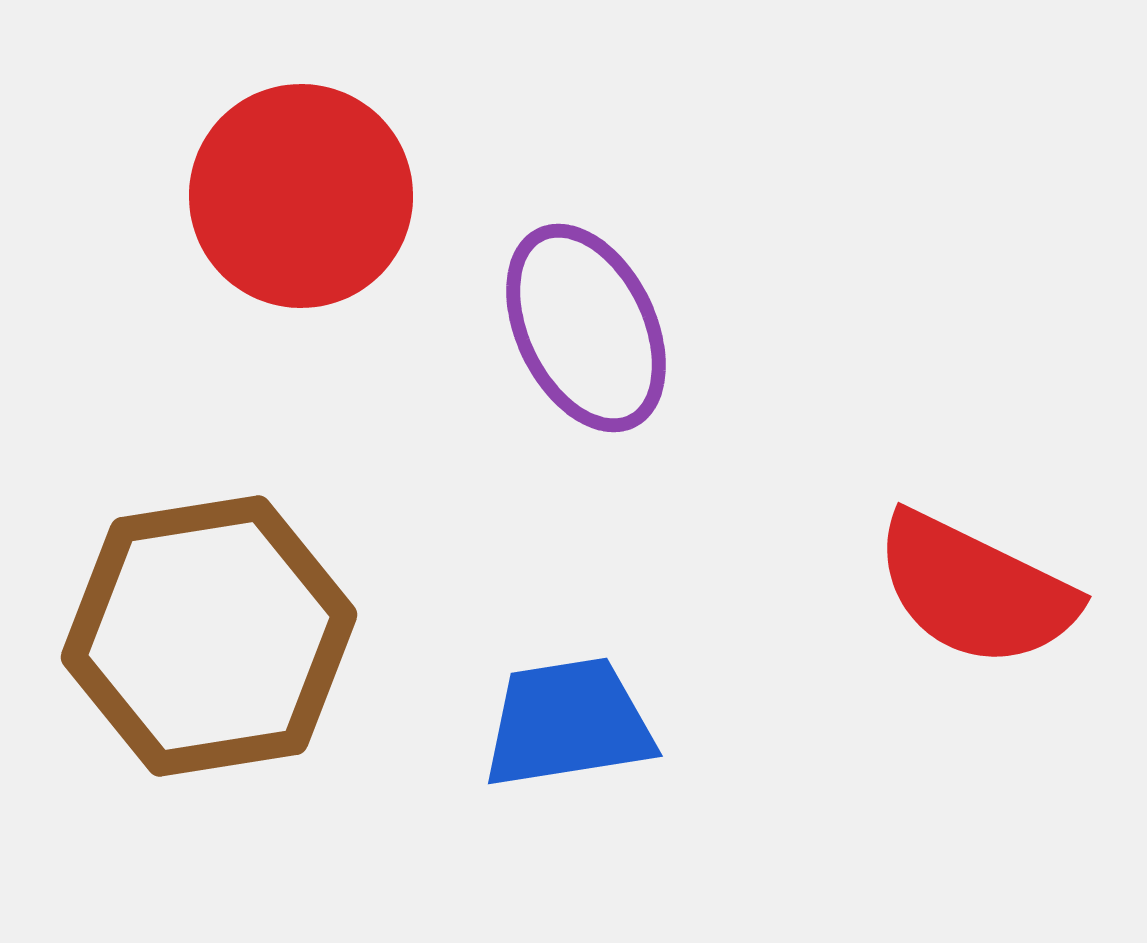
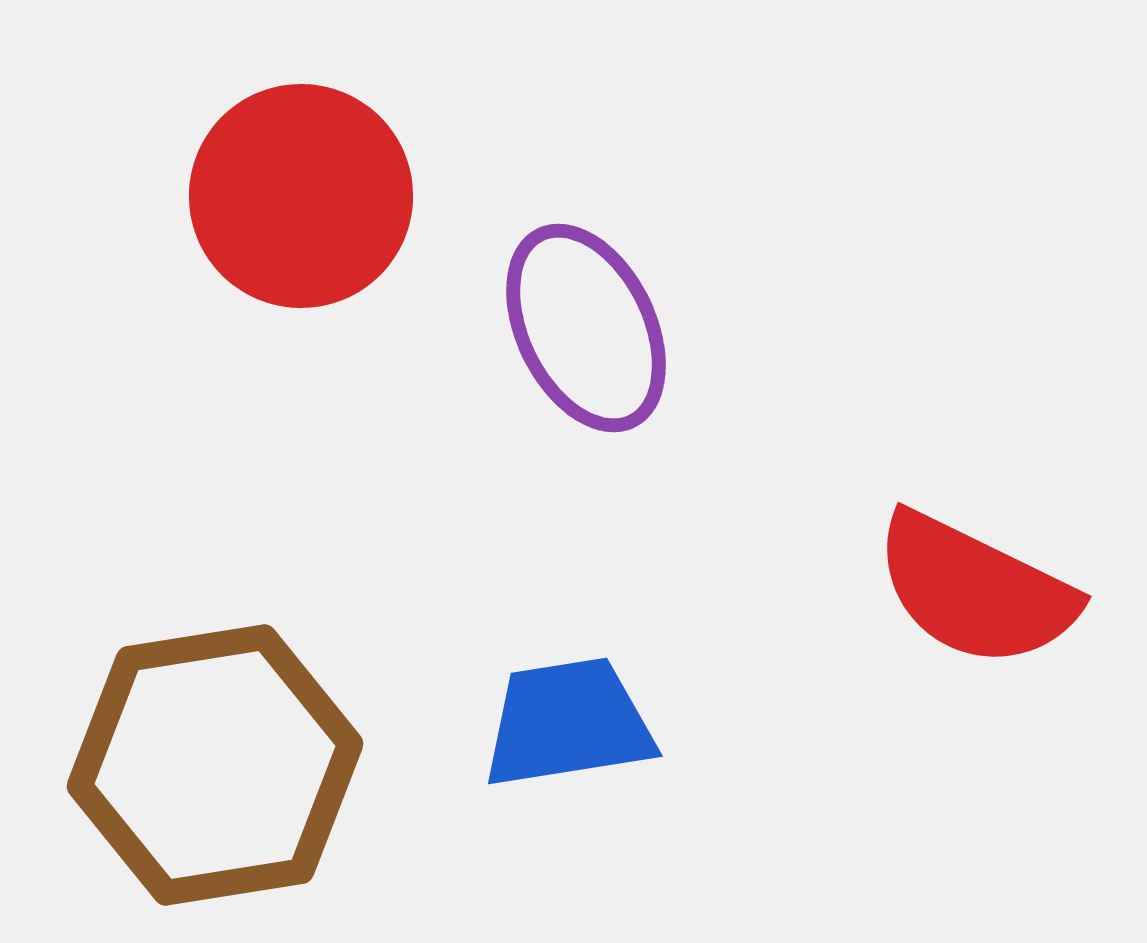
brown hexagon: moved 6 px right, 129 px down
